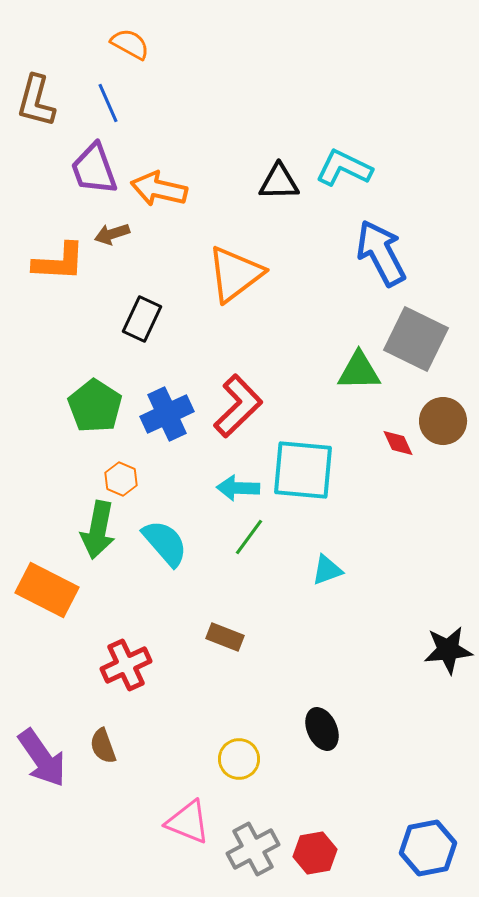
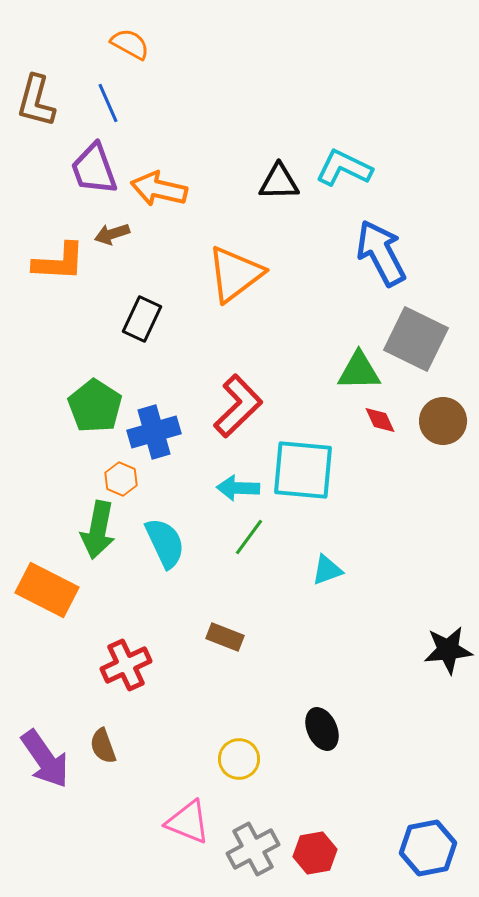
blue cross: moved 13 px left, 18 px down; rotated 9 degrees clockwise
red diamond: moved 18 px left, 23 px up
cyan semicircle: rotated 16 degrees clockwise
purple arrow: moved 3 px right, 1 px down
